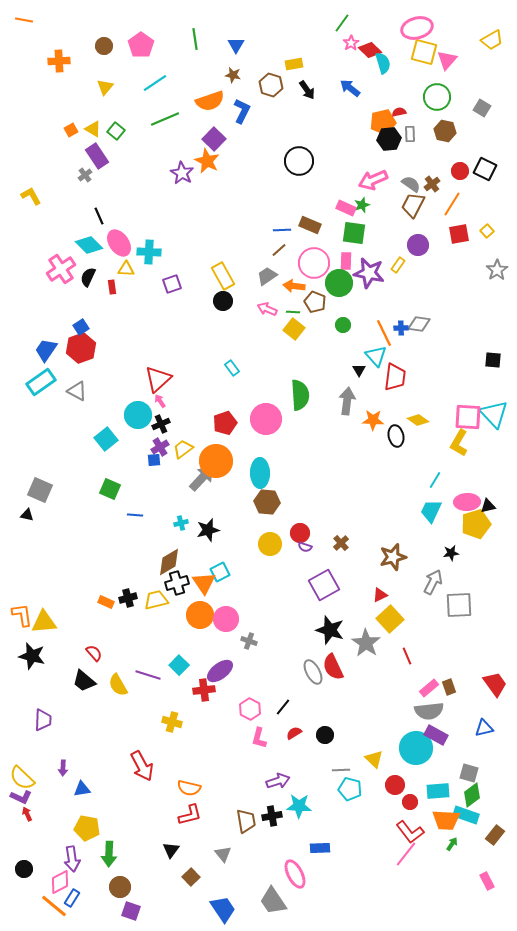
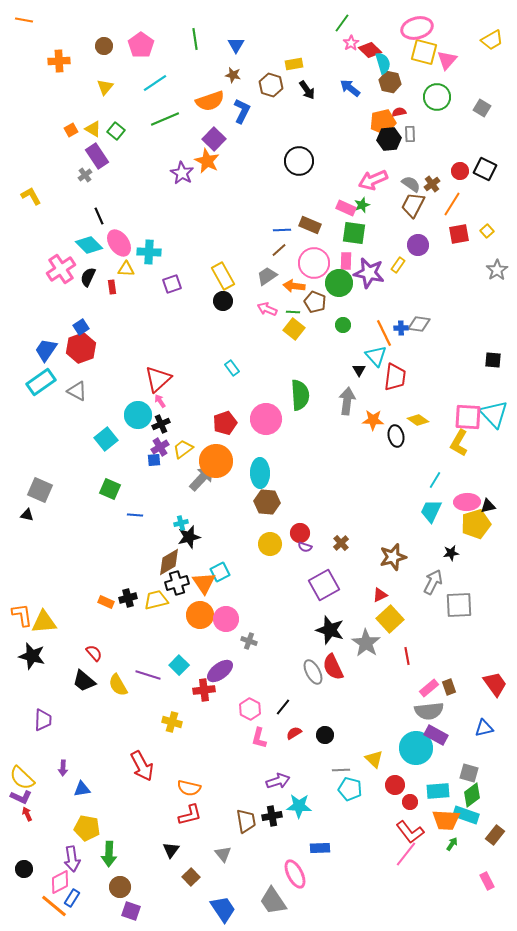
brown hexagon at (445, 131): moved 55 px left, 49 px up
black star at (208, 530): moved 19 px left, 7 px down
red line at (407, 656): rotated 12 degrees clockwise
